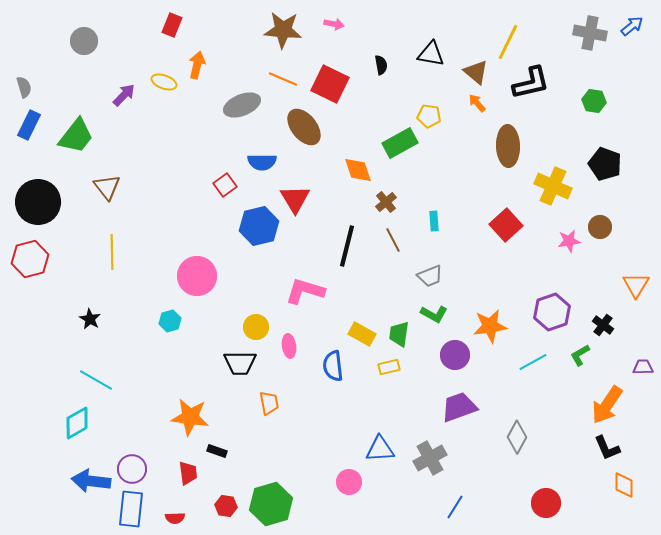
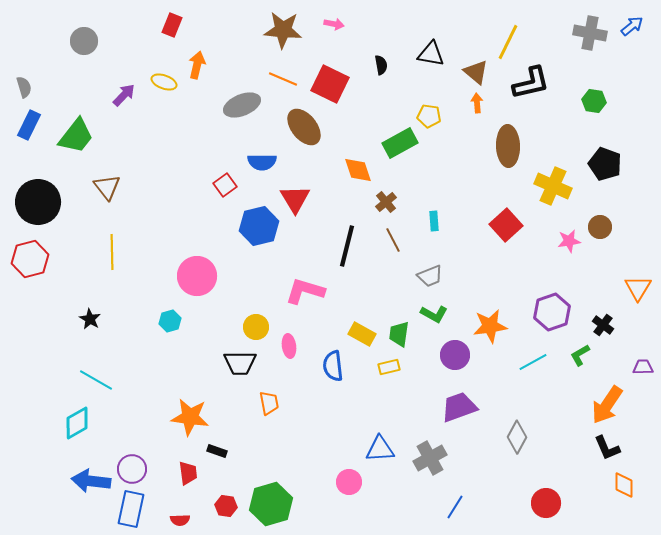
orange arrow at (477, 103): rotated 36 degrees clockwise
orange triangle at (636, 285): moved 2 px right, 3 px down
blue rectangle at (131, 509): rotated 6 degrees clockwise
red semicircle at (175, 518): moved 5 px right, 2 px down
